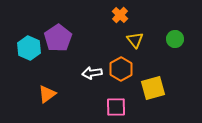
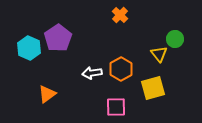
yellow triangle: moved 24 px right, 14 px down
